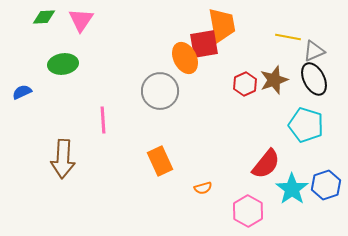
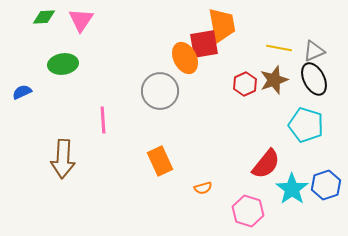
yellow line: moved 9 px left, 11 px down
pink hexagon: rotated 12 degrees counterclockwise
